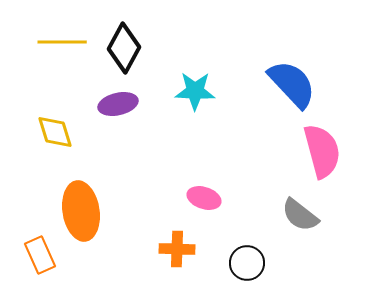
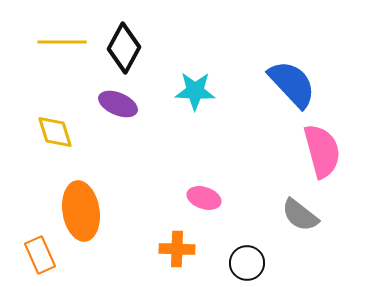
purple ellipse: rotated 36 degrees clockwise
